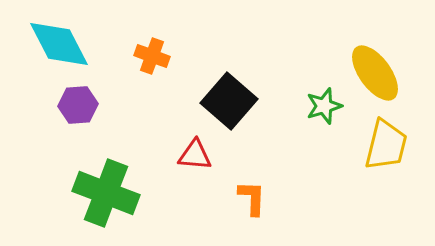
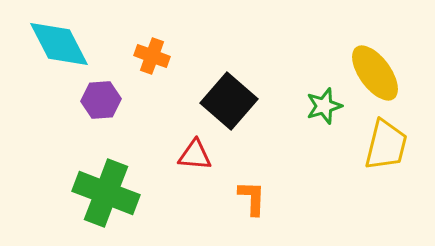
purple hexagon: moved 23 px right, 5 px up
